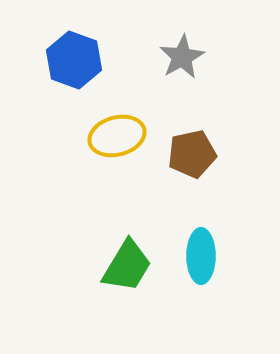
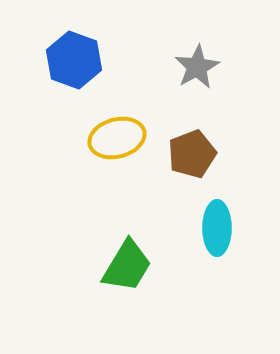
gray star: moved 15 px right, 10 px down
yellow ellipse: moved 2 px down
brown pentagon: rotated 9 degrees counterclockwise
cyan ellipse: moved 16 px right, 28 px up
